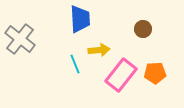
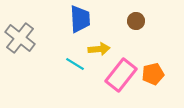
brown circle: moved 7 px left, 8 px up
gray cross: moved 1 px up
yellow arrow: moved 1 px up
cyan line: rotated 36 degrees counterclockwise
orange pentagon: moved 2 px left, 1 px down; rotated 10 degrees counterclockwise
